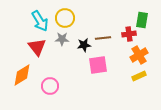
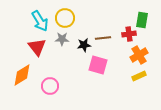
pink square: rotated 24 degrees clockwise
